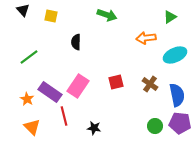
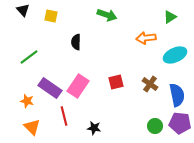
purple rectangle: moved 4 px up
orange star: moved 2 px down; rotated 16 degrees counterclockwise
